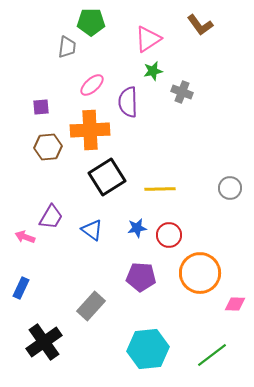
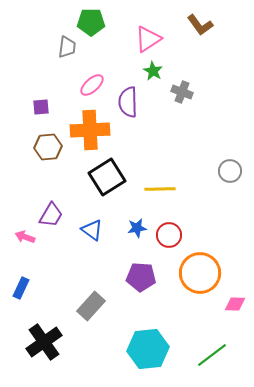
green star: rotated 30 degrees counterclockwise
gray circle: moved 17 px up
purple trapezoid: moved 2 px up
